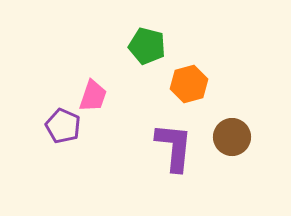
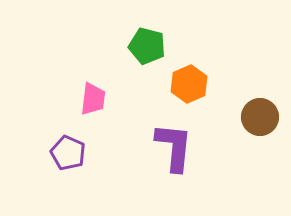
orange hexagon: rotated 9 degrees counterclockwise
pink trapezoid: moved 3 px down; rotated 12 degrees counterclockwise
purple pentagon: moved 5 px right, 27 px down
brown circle: moved 28 px right, 20 px up
